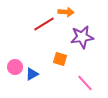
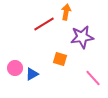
orange arrow: rotated 84 degrees counterclockwise
pink circle: moved 1 px down
pink line: moved 8 px right, 5 px up
